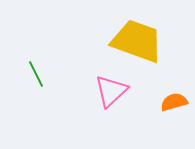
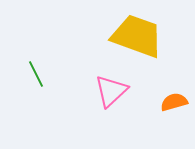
yellow trapezoid: moved 5 px up
